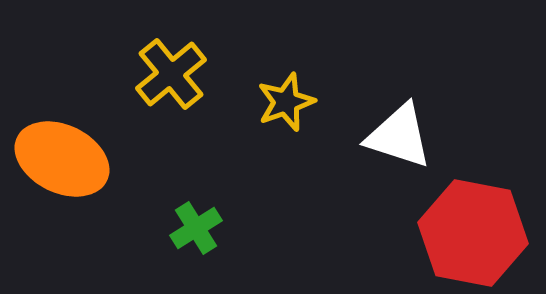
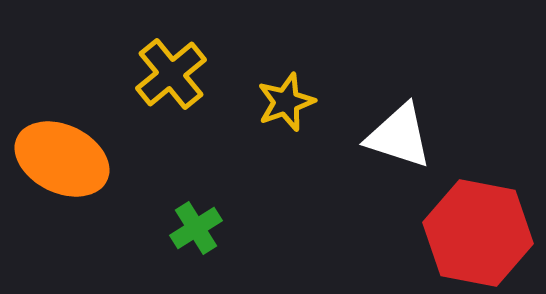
red hexagon: moved 5 px right
